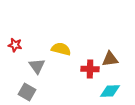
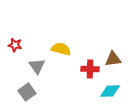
brown triangle: moved 3 px right
gray square: rotated 24 degrees clockwise
